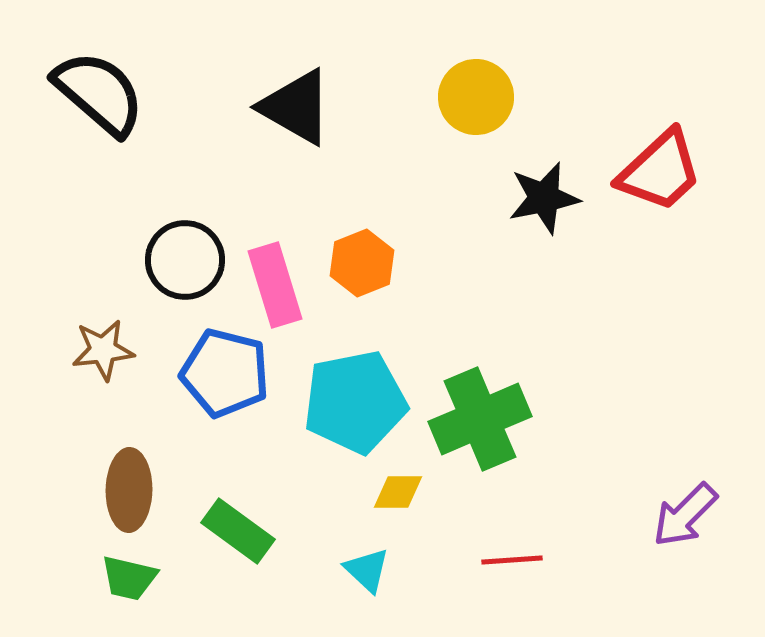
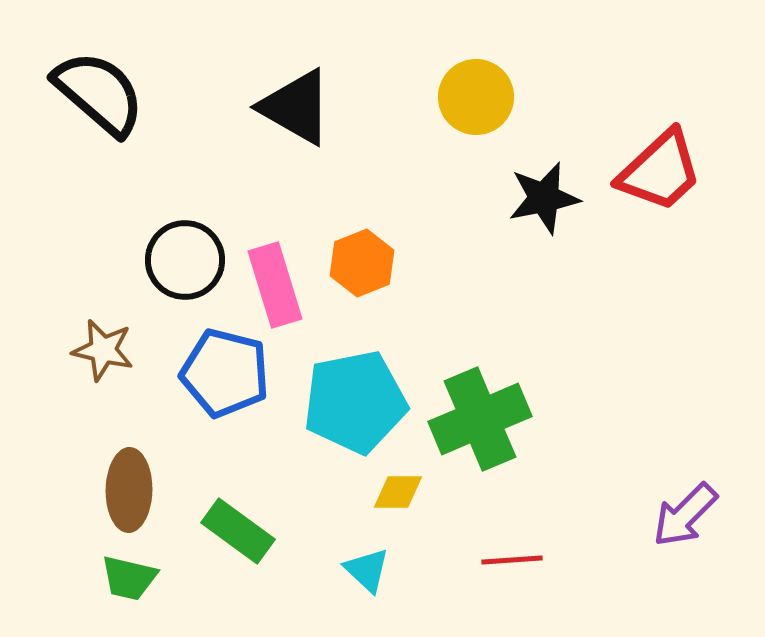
brown star: rotated 20 degrees clockwise
